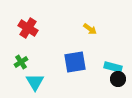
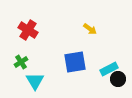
red cross: moved 2 px down
cyan rectangle: moved 4 px left, 2 px down; rotated 42 degrees counterclockwise
cyan triangle: moved 1 px up
